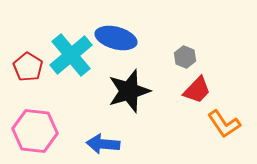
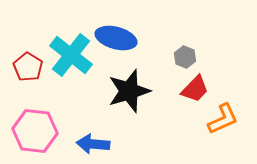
cyan cross: rotated 12 degrees counterclockwise
red trapezoid: moved 2 px left, 1 px up
orange L-shape: moved 1 px left, 5 px up; rotated 80 degrees counterclockwise
blue arrow: moved 10 px left
